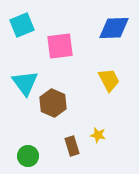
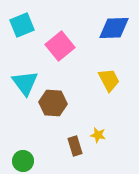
pink square: rotated 32 degrees counterclockwise
brown hexagon: rotated 20 degrees counterclockwise
brown rectangle: moved 3 px right
green circle: moved 5 px left, 5 px down
